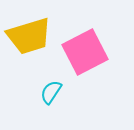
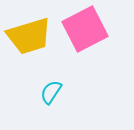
pink square: moved 23 px up
